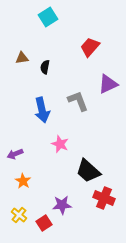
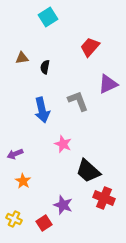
pink star: moved 3 px right
purple star: moved 1 px right; rotated 24 degrees clockwise
yellow cross: moved 5 px left, 4 px down; rotated 14 degrees counterclockwise
